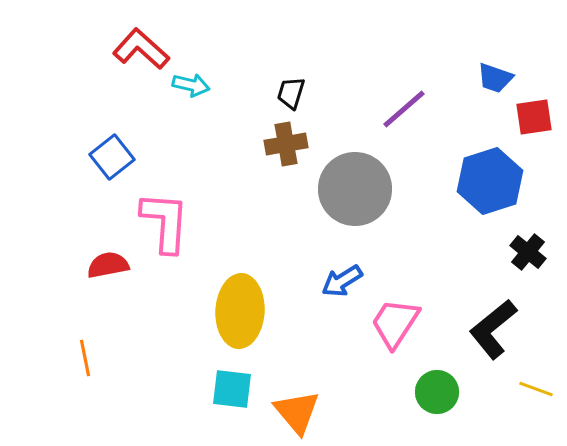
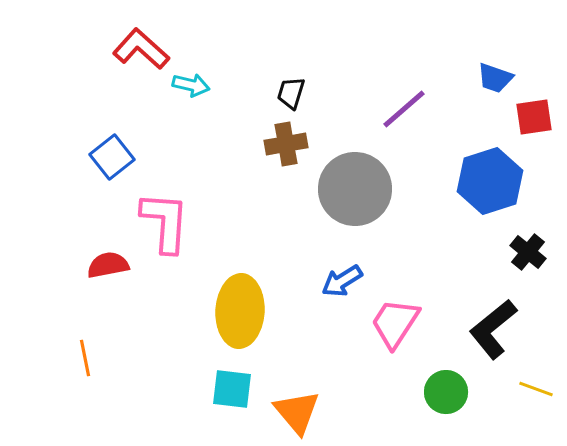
green circle: moved 9 px right
